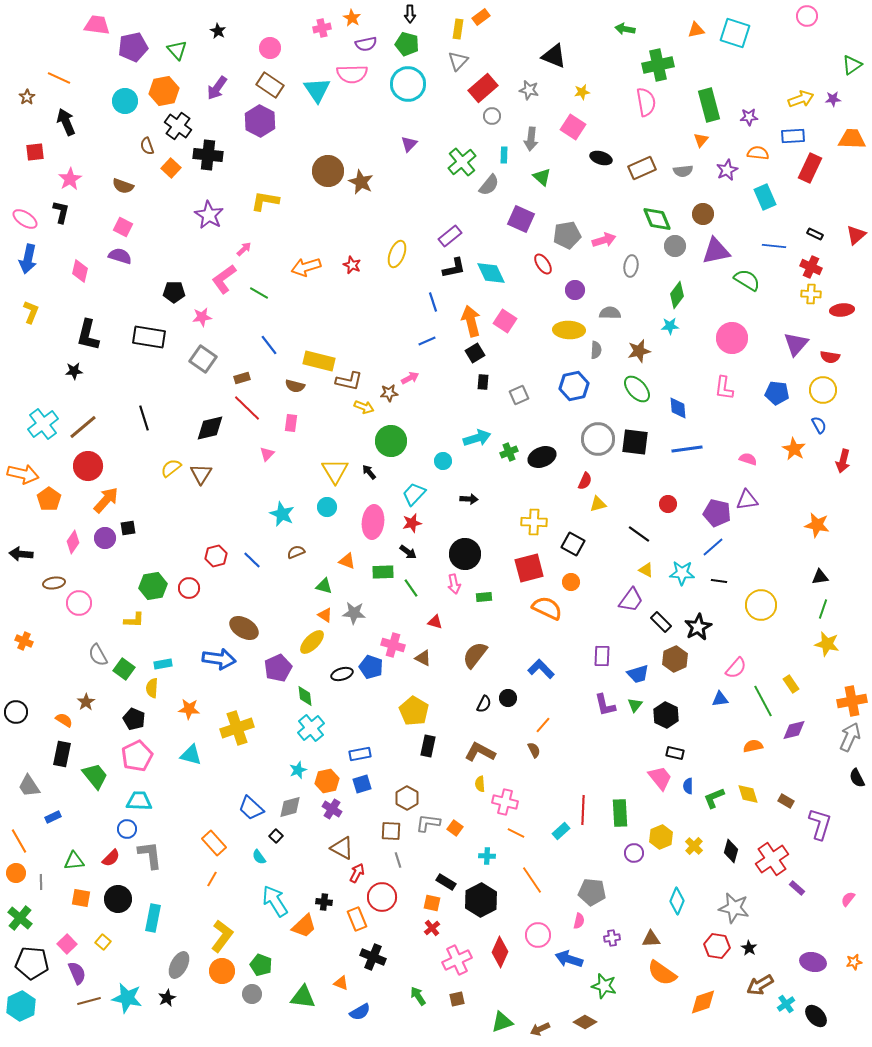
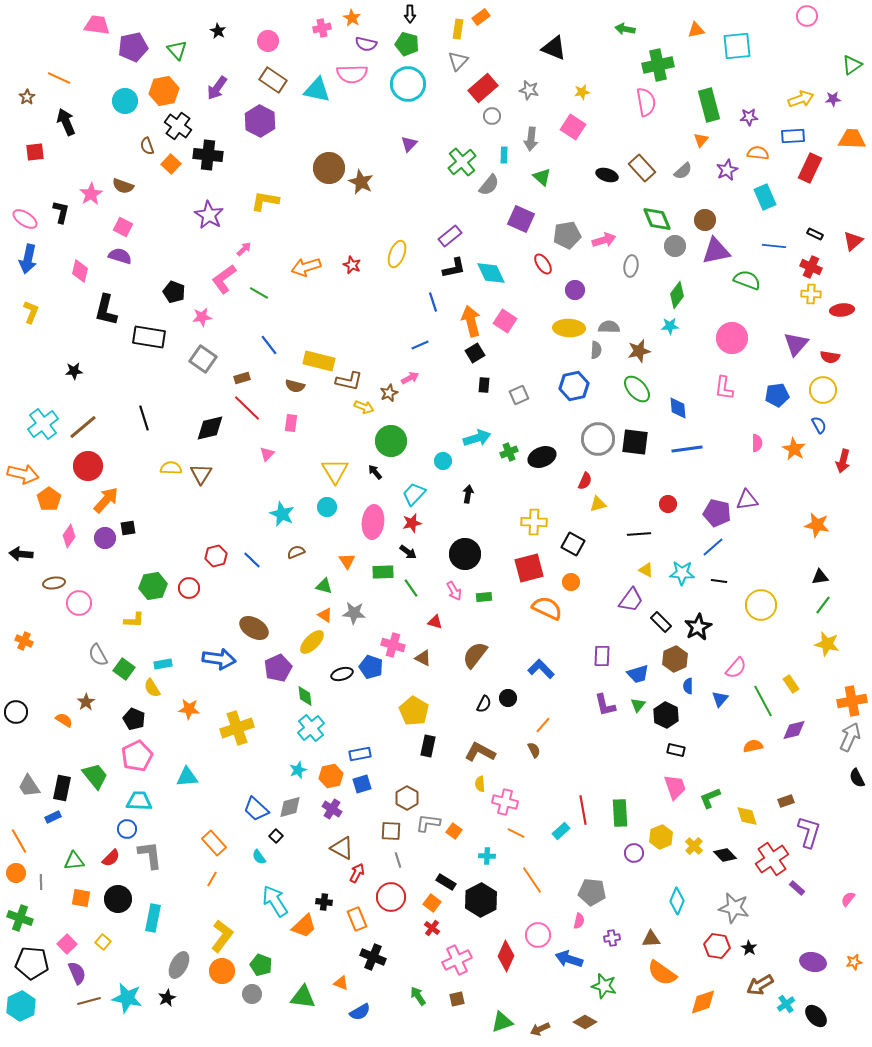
cyan square at (735, 33): moved 2 px right, 13 px down; rotated 24 degrees counterclockwise
purple semicircle at (366, 44): rotated 25 degrees clockwise
pink circle at (270, 48): moved 2 px left, 7 px up
black triangle at (554, 56): moved 8 px up
brown rectangle at (270, 85): moved 3 px right, 5 px up
cyan triangle at (317, 90): rotated 44 degrees counterclockwise
black ellipse at (601, 158): moved 6 px right, 17 px down
orange square at (171, 168): moved 4 px up
brown rectangle at (642, 168): rotated 72 degrees clockwise
brown circle at (328, 171): moved 1 px right, 3 px up
gray semicircle at (683, 171): rotated 36 degrees counterclockwise
pink star at (70, 179): moved 21 px right, 15 px down
brown circle at (703, 214): moved 2 px right, 6 px down
red triangle at (856, 235): moved 3 px left, 6 px down
green semicircle at (747, 280): rotated 12 degrees counterclockwise
black pentagon at (174, 292): rotated 20 degrees clockwise
gray semicircle at (610, 313): moved 1 px left, 14 px down
yellow ellipse at (569, 330): moved 2 px up
black L-shape at (88, 335): moved 18 px right, 25 px up
blue line at (427, 341): moved 7 px left, 4 px down
black rectangle at (483, 382): moved 1 px right, 3 px down
brown star at (389, 393): rotated 18 degrees counterclockwise
blue pentagon at (777, 393): moved 2 px down; rotated 15 degrees counterclockwise
pink semicircle at (748, 459): moved 9 px right, 16 px up; rotated 72 degrees clockwise
yellow semicircle at (171, 468): rotated 40 degrees clockwise
black arrow at (369, 472): moved 6 px right
black arrow at (469, 499): moved 1 px left, 5 px up; rotated 84 degrees counterclockwise
black line at (639, 534): rotated 40 degrees counterclockwise
pink diamond at (73, 542): moved 4 px left, 6 px up
orange triangle at (347, 561): rotated 36 degrees clockwise
pink arrow at (454, 584): moved 7 px down; rotated 18 degrees counterclockwise
green line at (823, 609): moved 4 px up; rotated 18 degrees clockwise
brown ellipse at (244, 628): moved 10 px right
yellow semicircle at (152, 688): rotated 36 degrees counterclockwise
blue triangle at (720, 699): rotated 42 degrees counterclockwise
green triangle at (635, 705): moved 3 px right
black rectangle at (675, 753): moved 1 px right, 3 px up
black rectangle at (62, 754): moved 34 px down
cyan triangle at (191, 755): moved 4 px left, 22 px down; rotated 20 degrees counterclockwise
pink trapezoid at (660, 778): moved 15 px right, 9 px down; rotated 20 degrees clockwise
orange hexagon at (327, 781): moved 4 px right, 5 px up
blue semicircle at (688, 786): moved 100 px up
yellow diamond at (748, 794): moved 1 px left, 22 px down
green L-shape at (714, 798): moved 4 px left
brown rectangle at (786, 801): rotated 49 degrees counterclockwise
blue trapezoid at (251, 808): moved 5 px right, 1 px down
red line at (583, 810): rotated 12 degrees counterclockwise
purple L-shape at (820, 824): moved 11 px left, 8 px down
orange square at (455, 828): moved 1 px left, 3 px down
black diamond at (731, 851): moved 6 px left, 4 px down; rotated 60 degrees counterclockwise
red circle at (382, 897): moved 9 px right
orange square at (432, 903): rotated 24 degrees clockwise
green cross at (20, 918): rotated 20 degrees counterclockwise
red cross at (432, 928): rotated 14 degrees counterclockwise
red diamond at (500, 952): moved 6 px right, 4 px down
